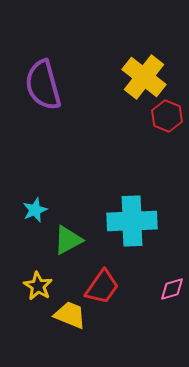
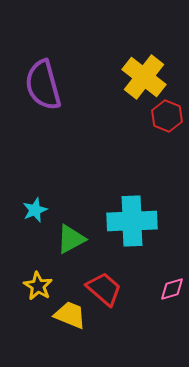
green triangle: moved 3 px right, 1 px up
red trapezoid: moved 2 px right, 2 px down; rotated 84 degrees counterclockwise
